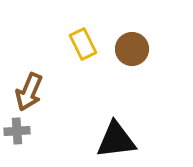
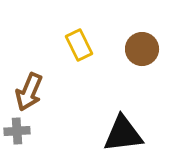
yellow rectangle: moved 4 px left, 1 px down
brown circle: moved 10 px right
black triangle: moved 7 px right, 6 px up
